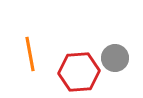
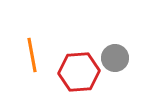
orange line: moved 2 px right, 1 px down
